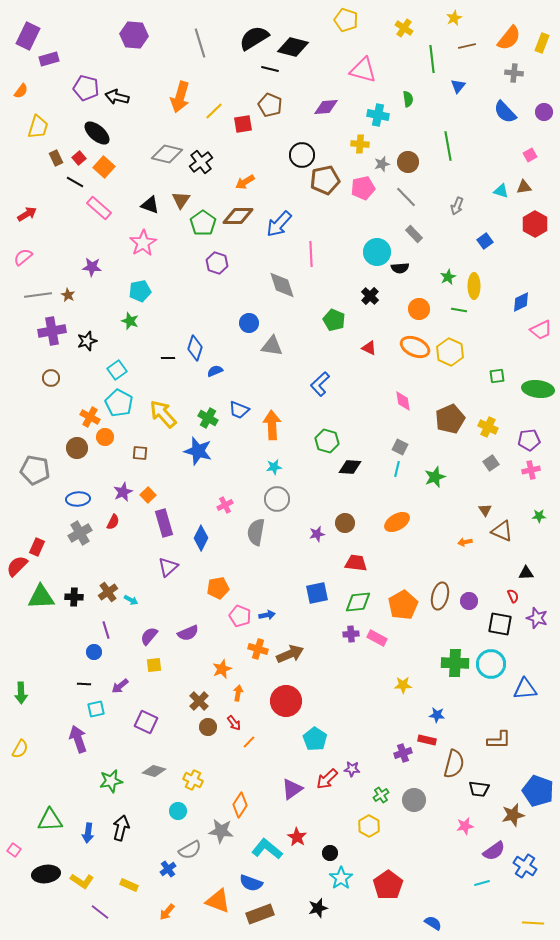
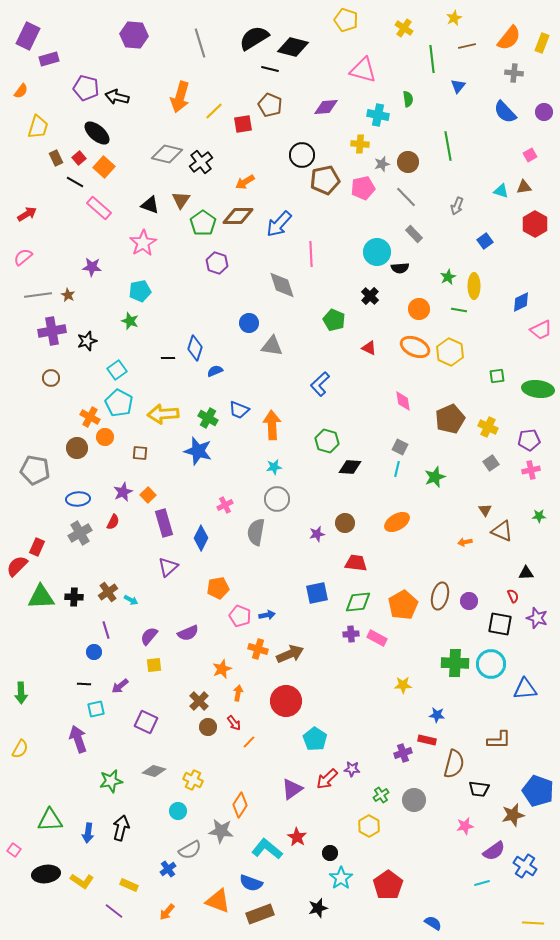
yellow arrow at (163, 414): rotated 52 degrees counterclockwise
purple line at (100, 912): moved 14 px right, 1 px up
